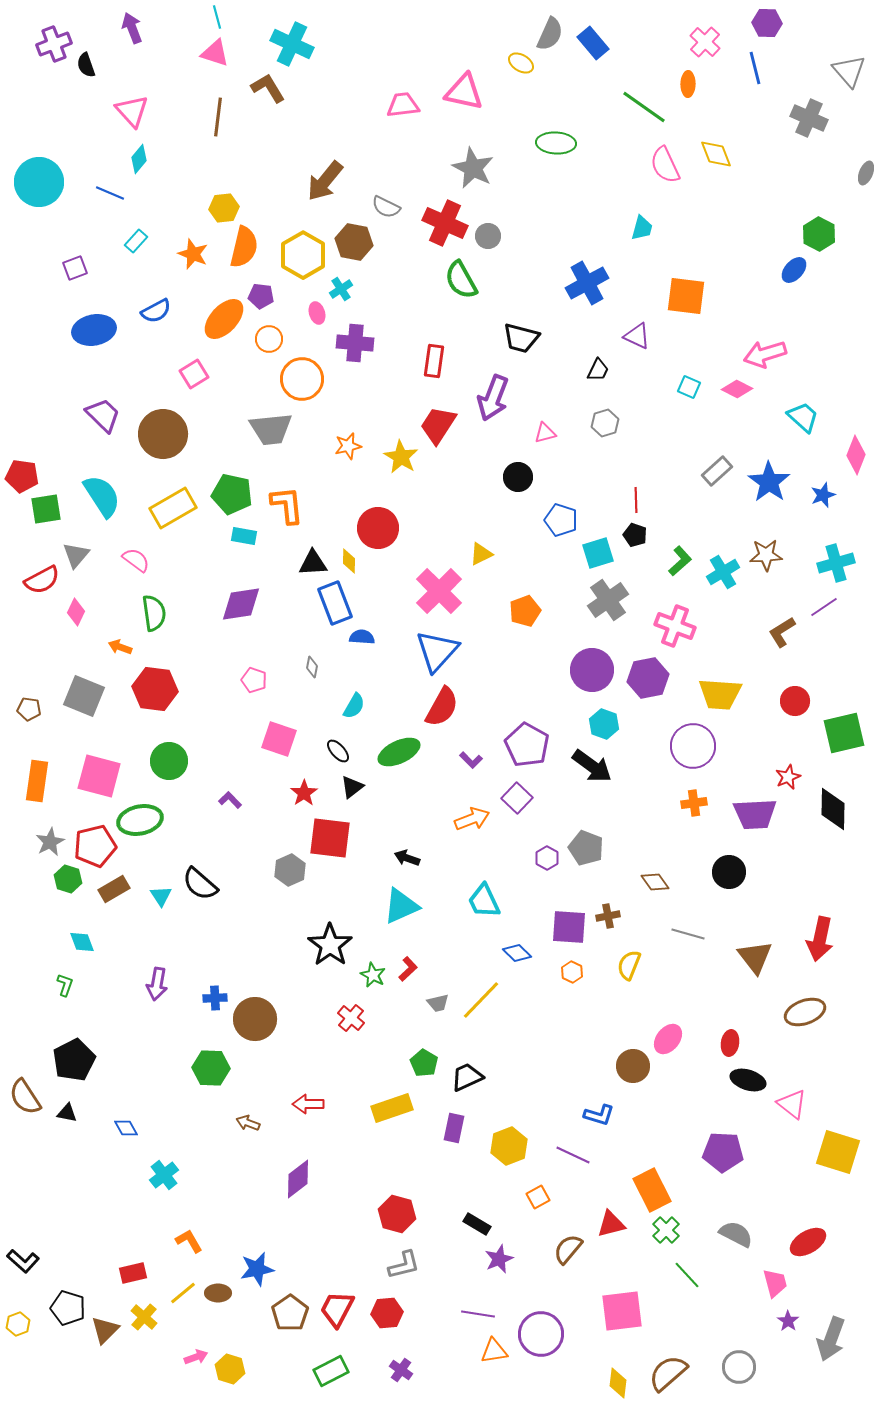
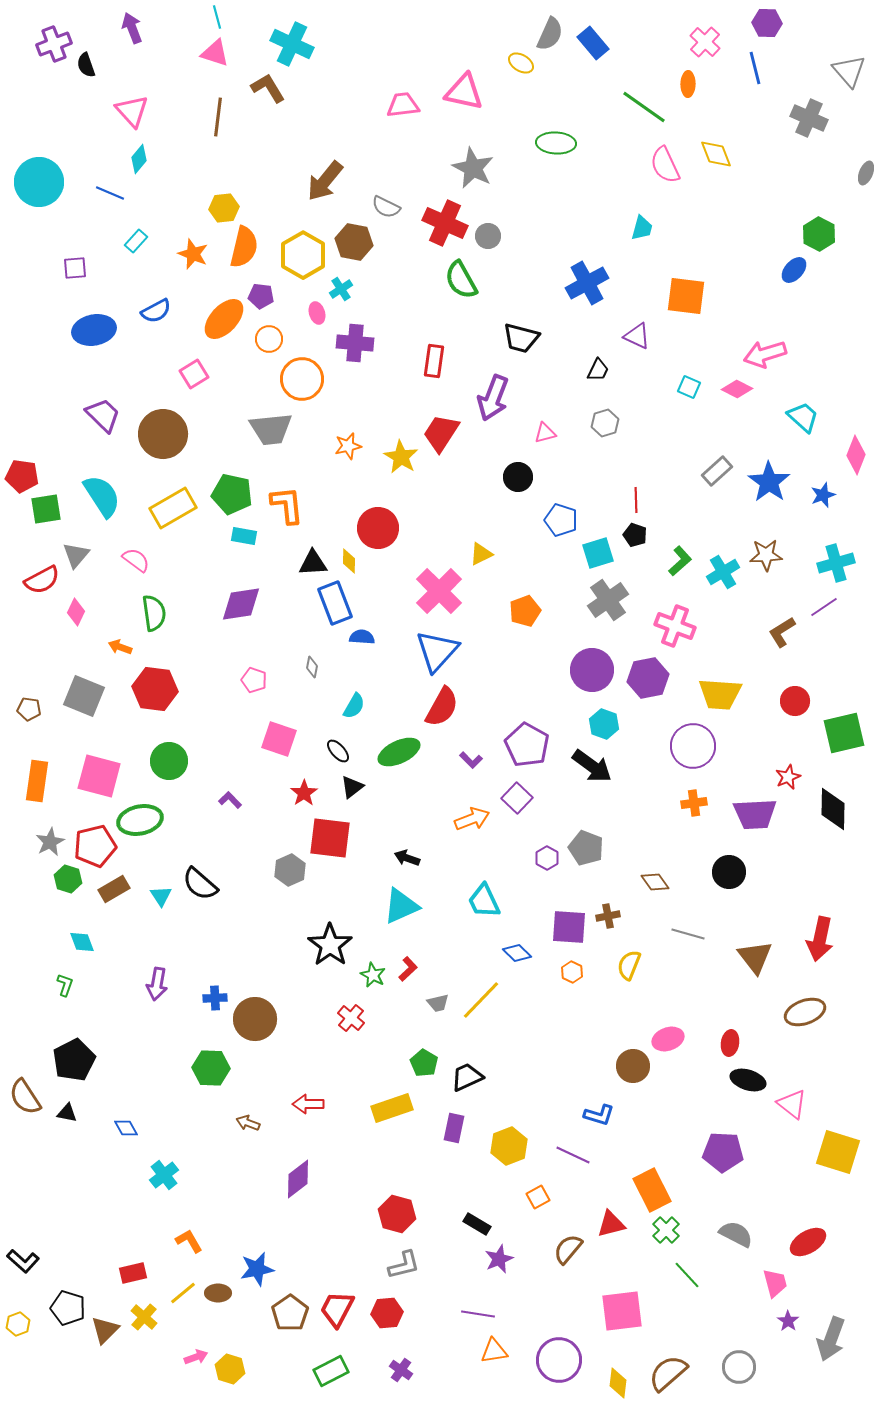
purple square at (75, 268): rotated 15 degrees clockwise
red trapezoid at (438, 425): moved 3 px right, 8 px down
pink ellipse at (668, 1039): rotated 32 degrees clockwise
purple circle at (541, 1334): moved 18 px right, 26 px down
